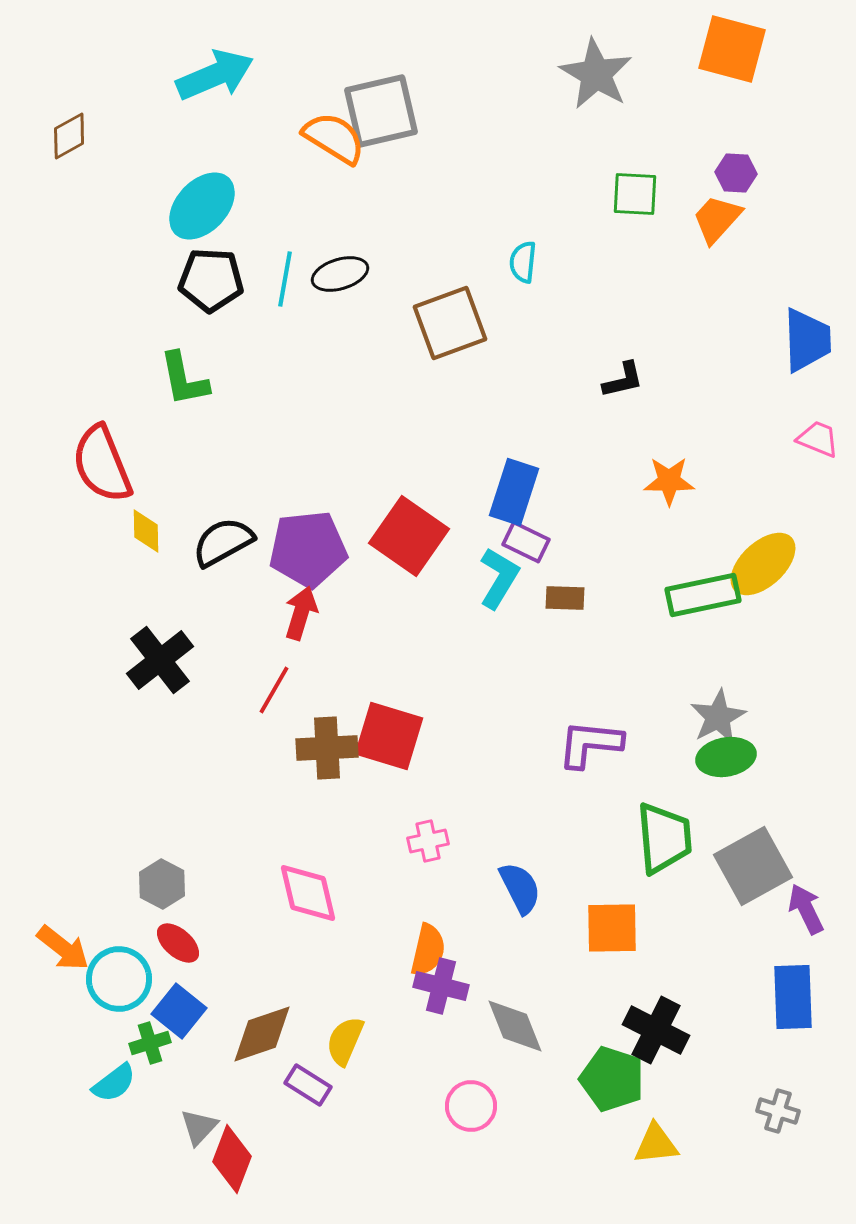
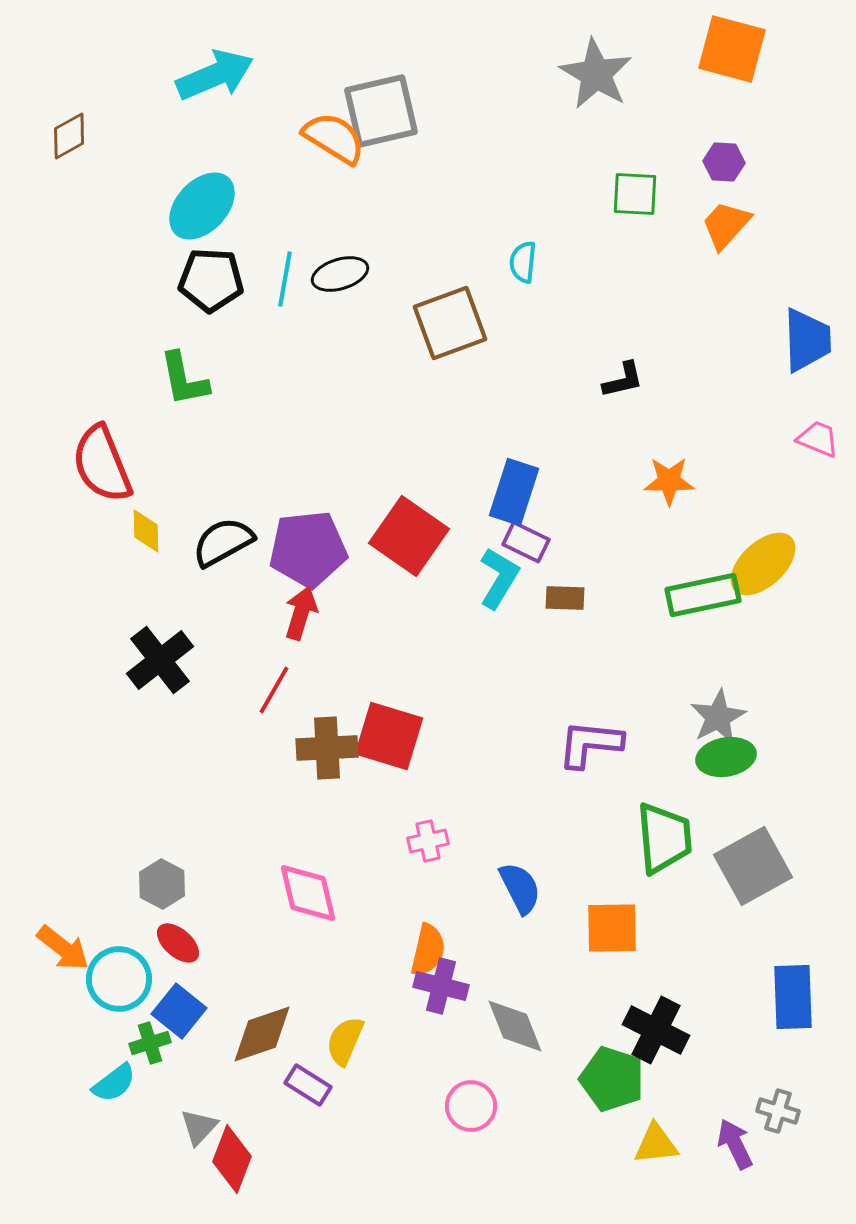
purple hexagon at (736, 173): moved 12 px left, 11 px up
orange trapezoid at (717, 219): moved 9 px right, 6 px down
purple arrow at (806, 909): moved 71 px left, 235 px down
